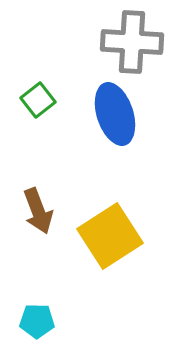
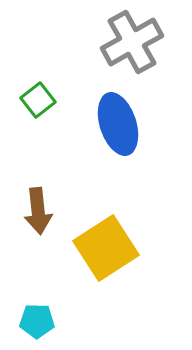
gray cross: rotated 32 degrees counterclockwise
blue ellipse: moved 3 px right, 10 px down
brown arrow: rotated 15 degrees clockwise
yellow square: moved 4 px left, 12 px down
